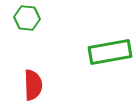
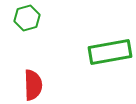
green hexagon: rotated 20 degrees counterclockwise
